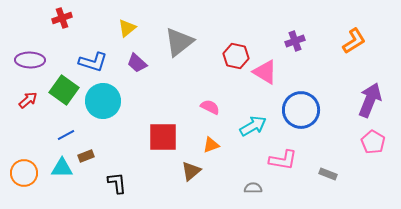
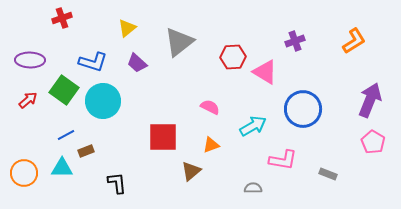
red hexagon: moved 3 px left, 1 px down; rotated 15 degrees counterclockwise
blue circle: moved 2 px right, 1 px up
brown rectangle: moved 5 px up
